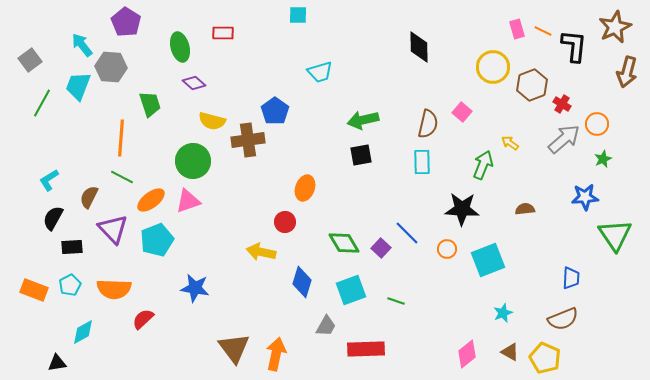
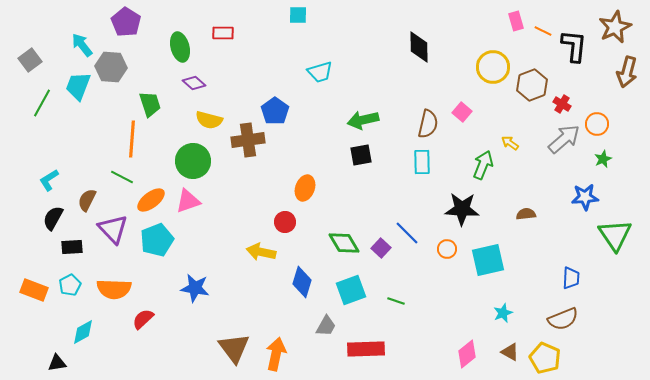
pink rectangle at (517, 29): moved 1 px left, 8 px up
yellow semicircle at (212, 121): moved 3 px left, 1 px up
orange line at (121, 138): moved 11 px right, 1 px down
brown semicircle at (89, 197): moved 2 px left, 3 px down
brown semicircle at (525, 209): moved 1 px right, 5 px down
cyan square at (488, 260): rotated 8 degrees clockwise
